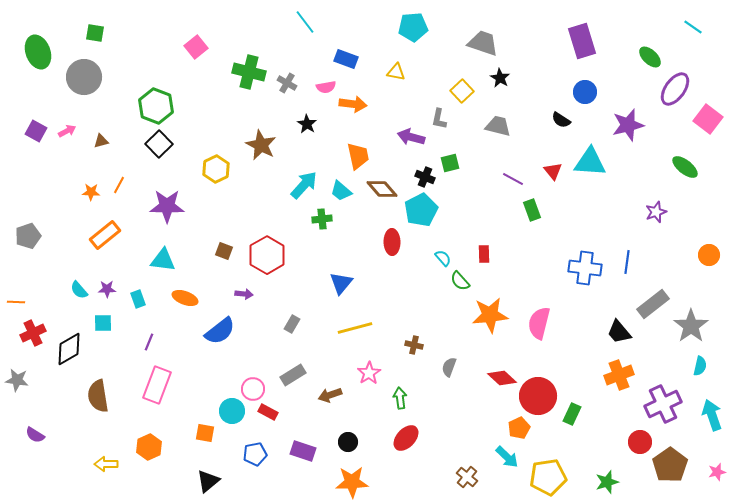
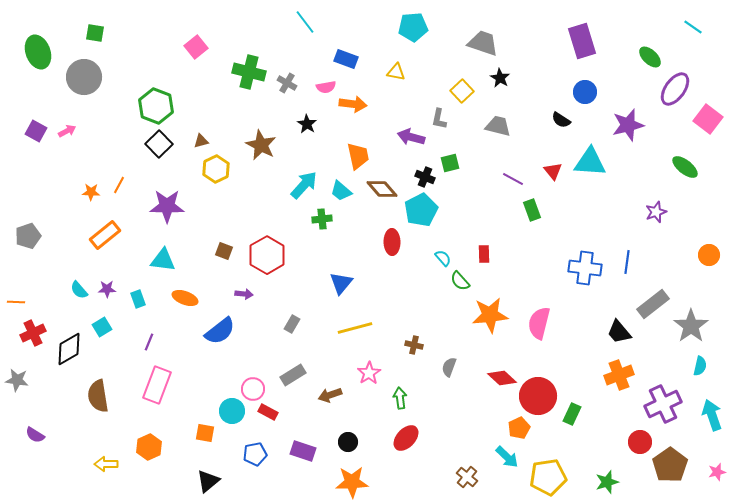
brown triangle at (101, 141): moved 100 px right
cyan square at (103, 323): moved 1 px left, 4 px down; rotated 30 degrees counterclockwise
